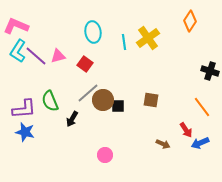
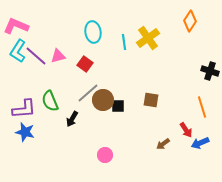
orange line: rotated 20 degrees clockwise
brown arrow: rotated 120 degrees clockwise
